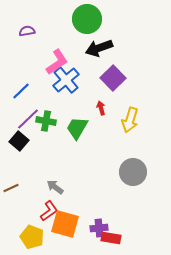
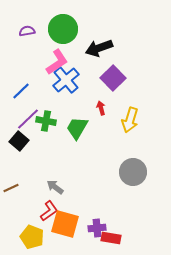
green circle: moved 24 px left, 10 px down
purple cross: moved 2 px left
